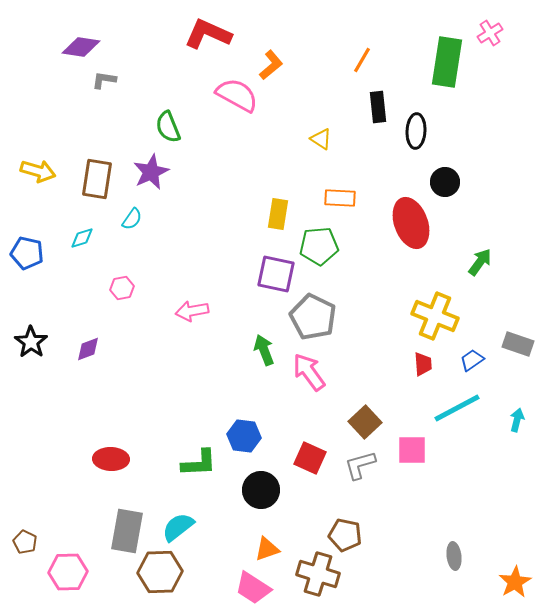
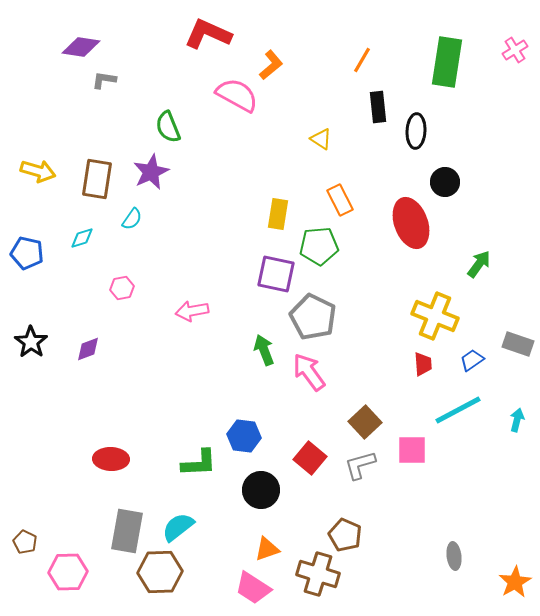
pink cross at (490, 33): moved 25 px right, 17 px down
orange rectangle at (340, 198): moved 2 px down; rotated 60 degrees clockwise
green arrow at (480, 262): moved 1 px left, 2 px down
cyan line at (457, 408): moved 1 px right, 2 px down
red square at (310, 458): rotated 16 degrees clockwise
brown pentagon at (345, 535): rotated 12 degrees clockwise
